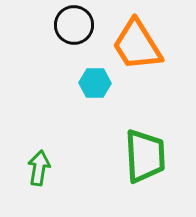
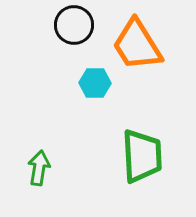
green trapezoid: moved 3 px left
